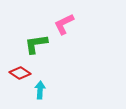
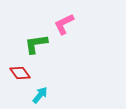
red diamond: rotated 20 degrees clockwise
cyan arrow: moved 5 px down; rotated 36 degrees clockwise
